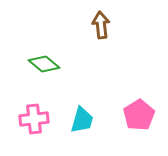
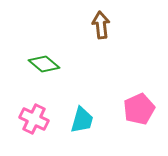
pink pentagon: moved 6 px up; rotated 8 degrees clockwise
pink cross: rotated 32 degrees clockwise
